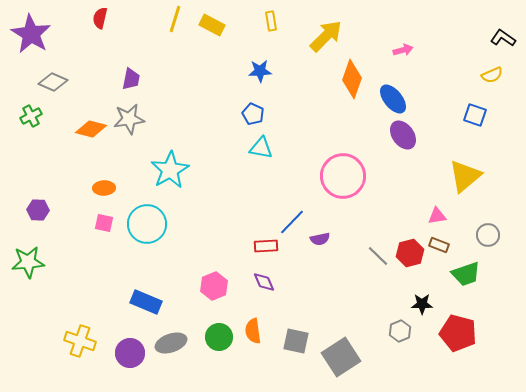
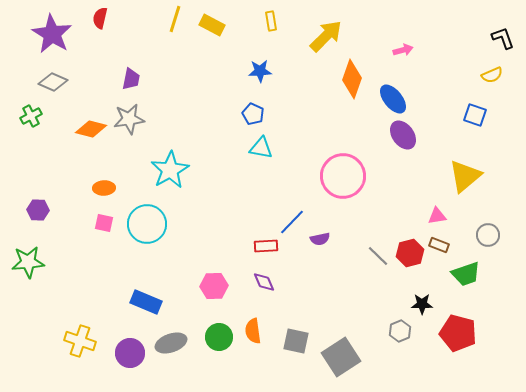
purple star at (31, 34): moved 21 px right
black L-shape at (503, 38): rotated 35 degrees clockwise
pink hexagon at (214, 286): rotated 20 degrees clockwise
